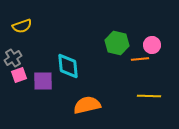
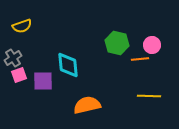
cyan diamond: moved 1 px up
